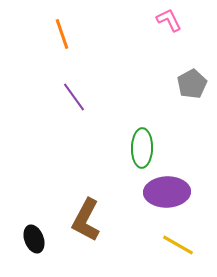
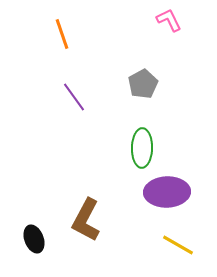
gray pentagon: moved 49 px left
